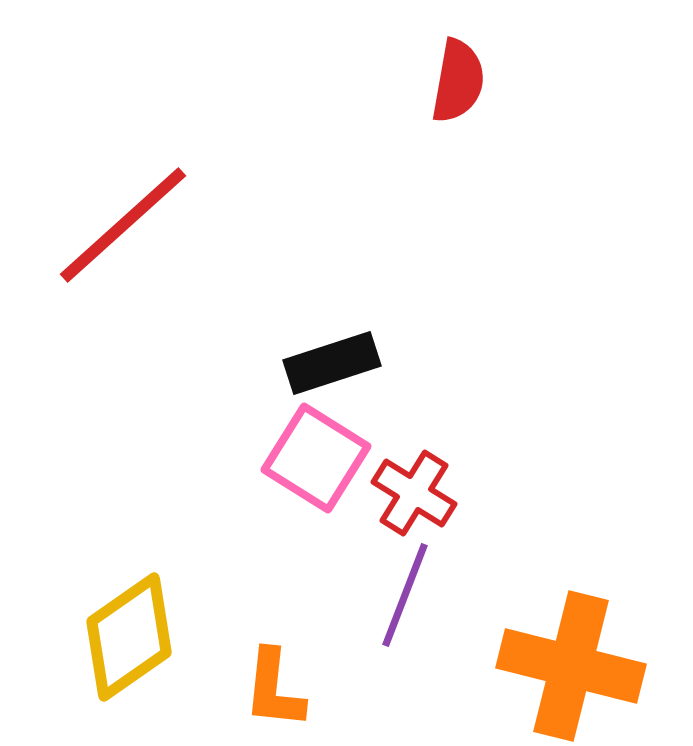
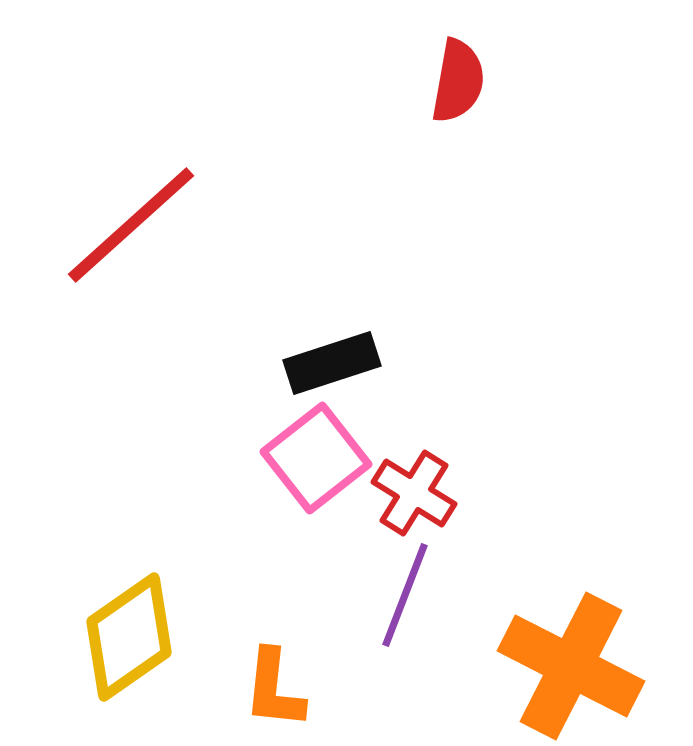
red line: moved 8 px right
pink square: rotated 20 degrees clockwise
orange cross: rotated 13 degrees clockwise
